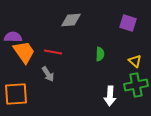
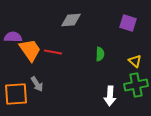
orange trapezoid: moved 6 px right, 2 px up
gray arrow: moved 11 px left, 10 px down
